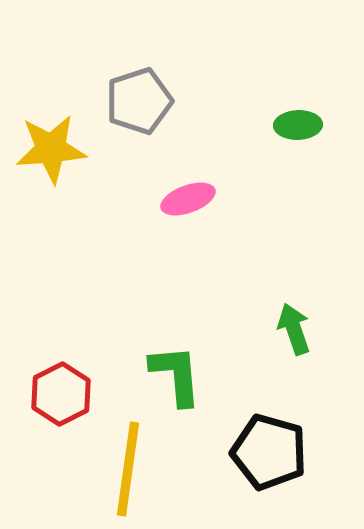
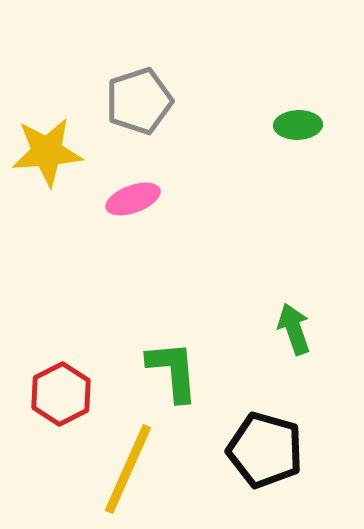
yellow star: moved 4 px left, 3 px down
pink ellipse: moved 55 px left
green L-shape: moved 3 px left, 4 px up
black pentagon: moved 4 px left, 2 px up
yellow line: rotated 16 degrees clockwise
